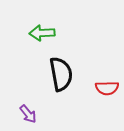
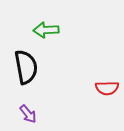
green arrow: moved 4 px right, 3 px up
black semicircle: moved 35 px left, 7 px up
